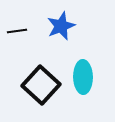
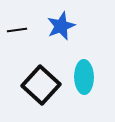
black line: moved 1 px up
cyan ellipse: moved 1 px right
